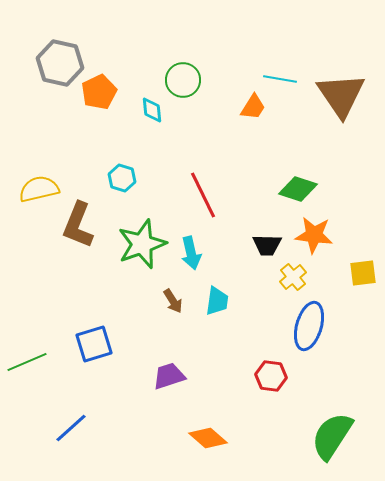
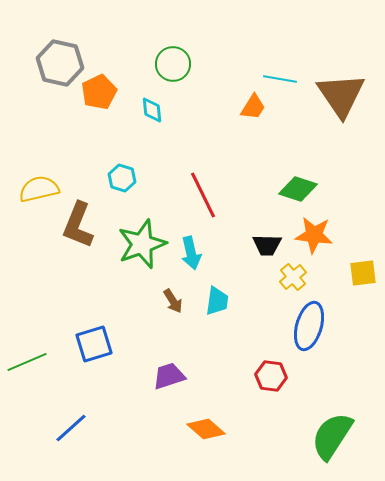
green circle: moved 10 px left, 16 px up
orange diamond: moved 2 px left, 9 px up
